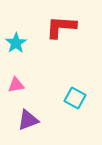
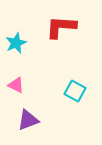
cyan star: rotated 10 degrees clockwise
pink triangle: rotated 36 degrees clockwise
cyan square: moved 7 px up
